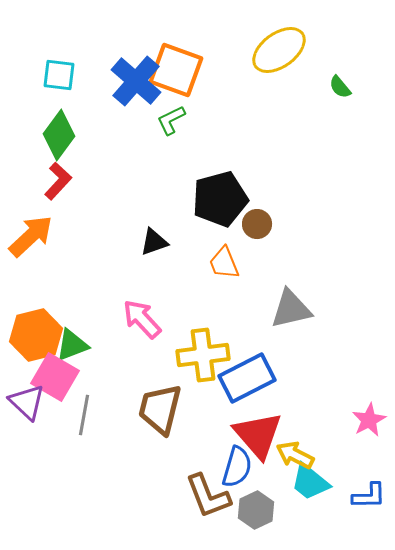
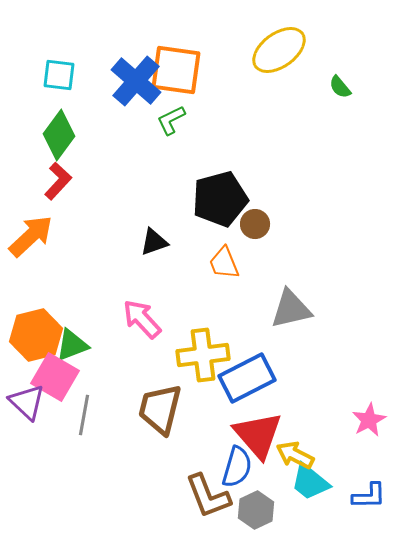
orange square: rotated 12 degrees counterclockwise
brown circle: moved 2 px left
